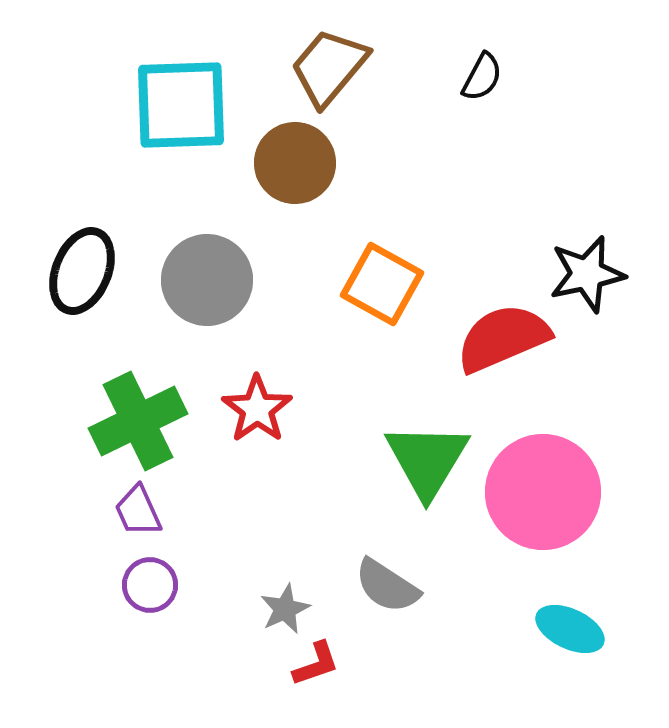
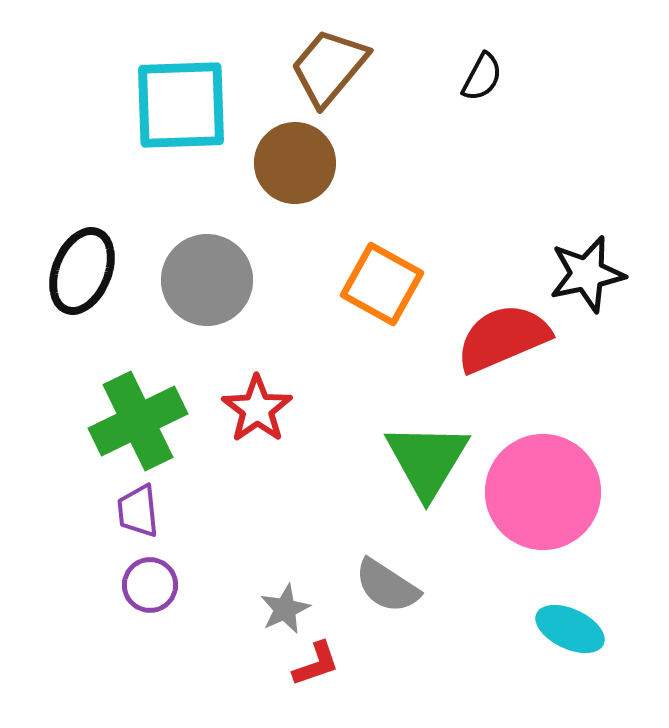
purple trapezoid: rotated 18 degrees clockwise
